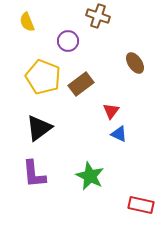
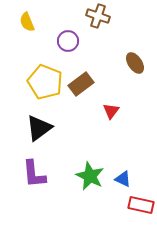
yellow pentagon: moved 2 px right, 5 px down
blue triangle: moved 4 px right, 45 px down
